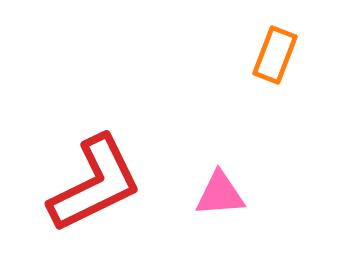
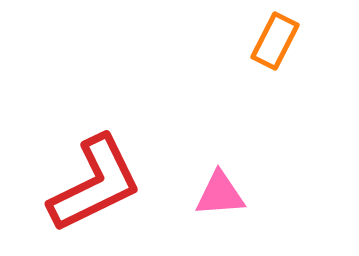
orange rectangle: moved 14 px up; rotated 6 degrees clockwise
